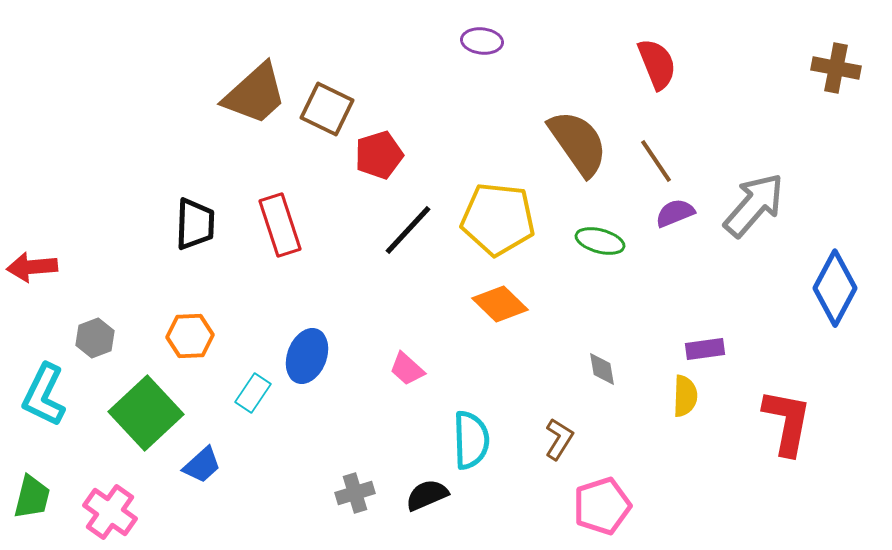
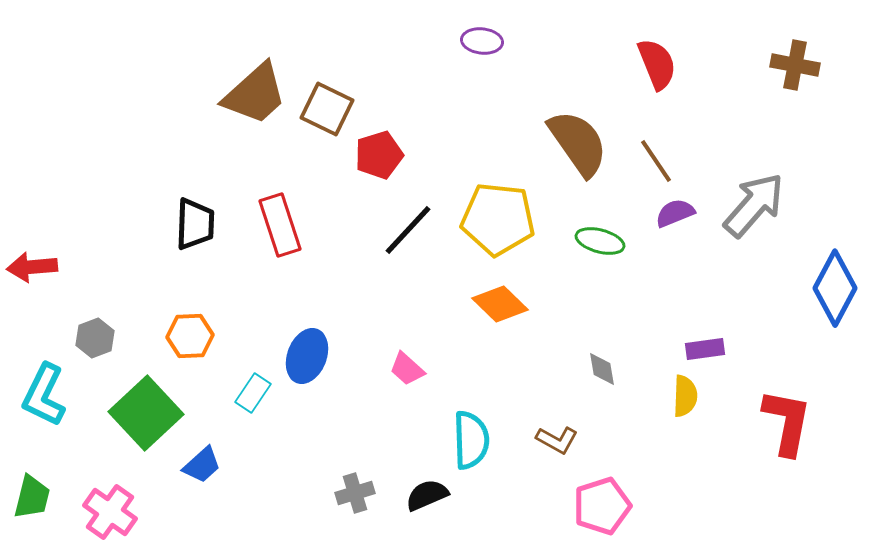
brown cross: moved 41 px left, 3 px up
brown L-shape: moved 2 px left, 1 px down; rotated 87 degrees clockwise
